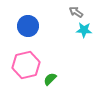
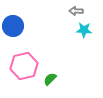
gray arrow: moved 1 px up; rotated 32 degrees counterclockwise
blue circle: moved 15 px left
pink hexagon: moved 2 px left, 1 px down
